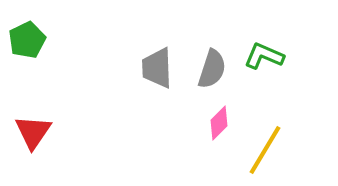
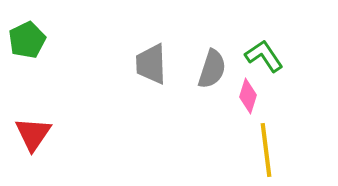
green L-shape: rotated 33 degrees clockwise
gray trapezoid: moved 6 px left, 4 px up
pink diamond: moved 29 px right, 27 px up; rotated 28 degrees counterclockwise
red triangle: moved 2 px down
yellow line: moved 1 px right; rotated 38 degrees counterclockwise
